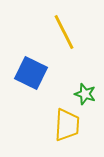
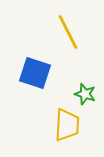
yellow line: moved 4 px right
blue square: moved 4 px right; rotated 8 degrees counterclockwise
